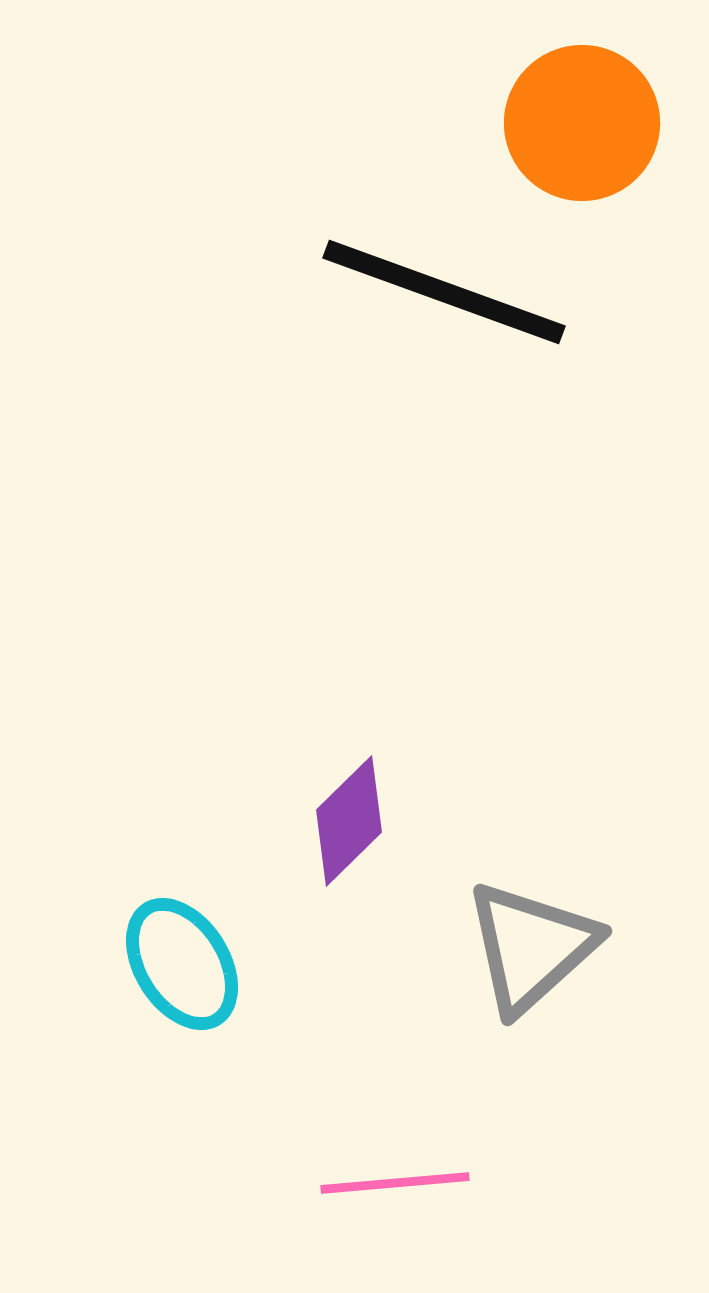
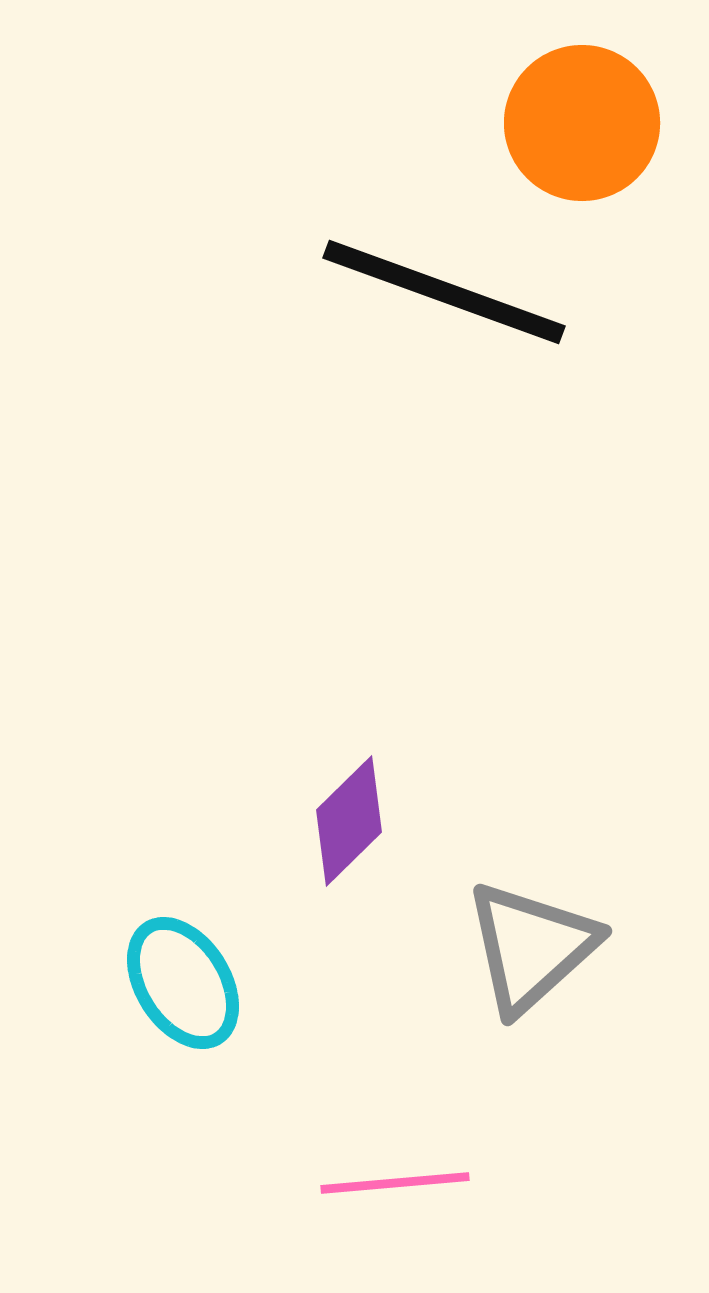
cyan ellipse: moved 1 px right, 19 px down
